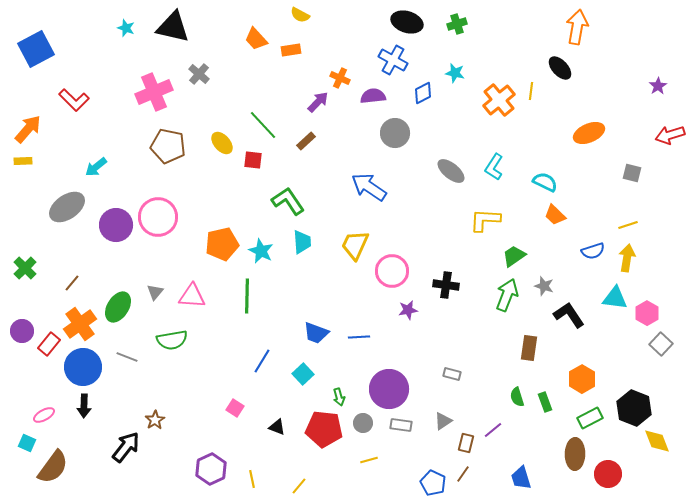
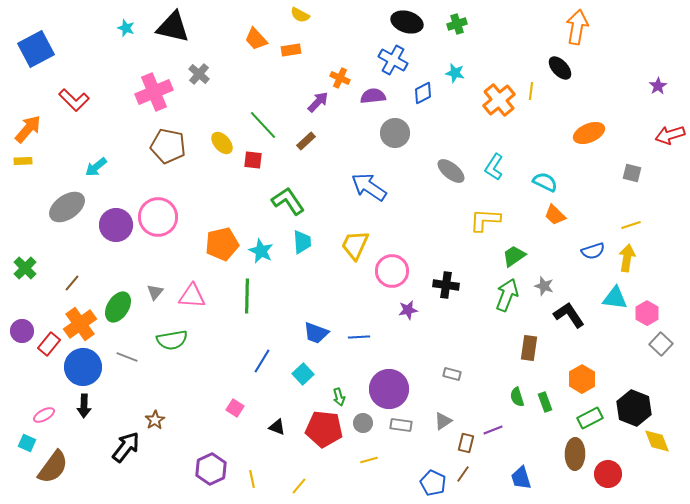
yellow line at (628, 225): moved 3 px right
purple line at (493, 430): rotated 18 degrees clockwise
